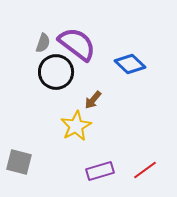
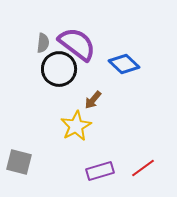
gray semicircle: rotated 12 degrees counterclockwise
blue diamond: moved 6 px left
black circle: moved 3 px right, 3 px up
red line: moved 2 px left, 2 px up
